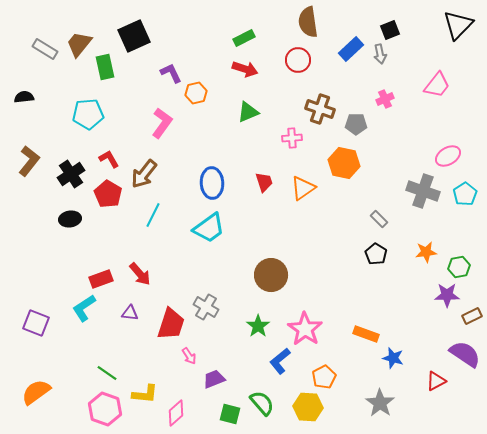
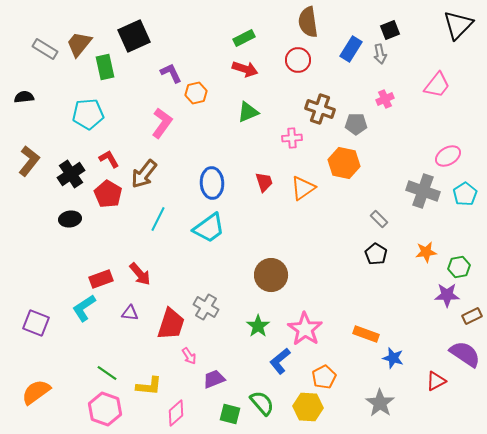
blue rectangle at (351, 49): rotated 15 degrees counterclockwise
cyan line at (153, 215): moved 5 px right, 4 px down
yellow L-shape at (145, 394): moved 4 px right, 8 px up
